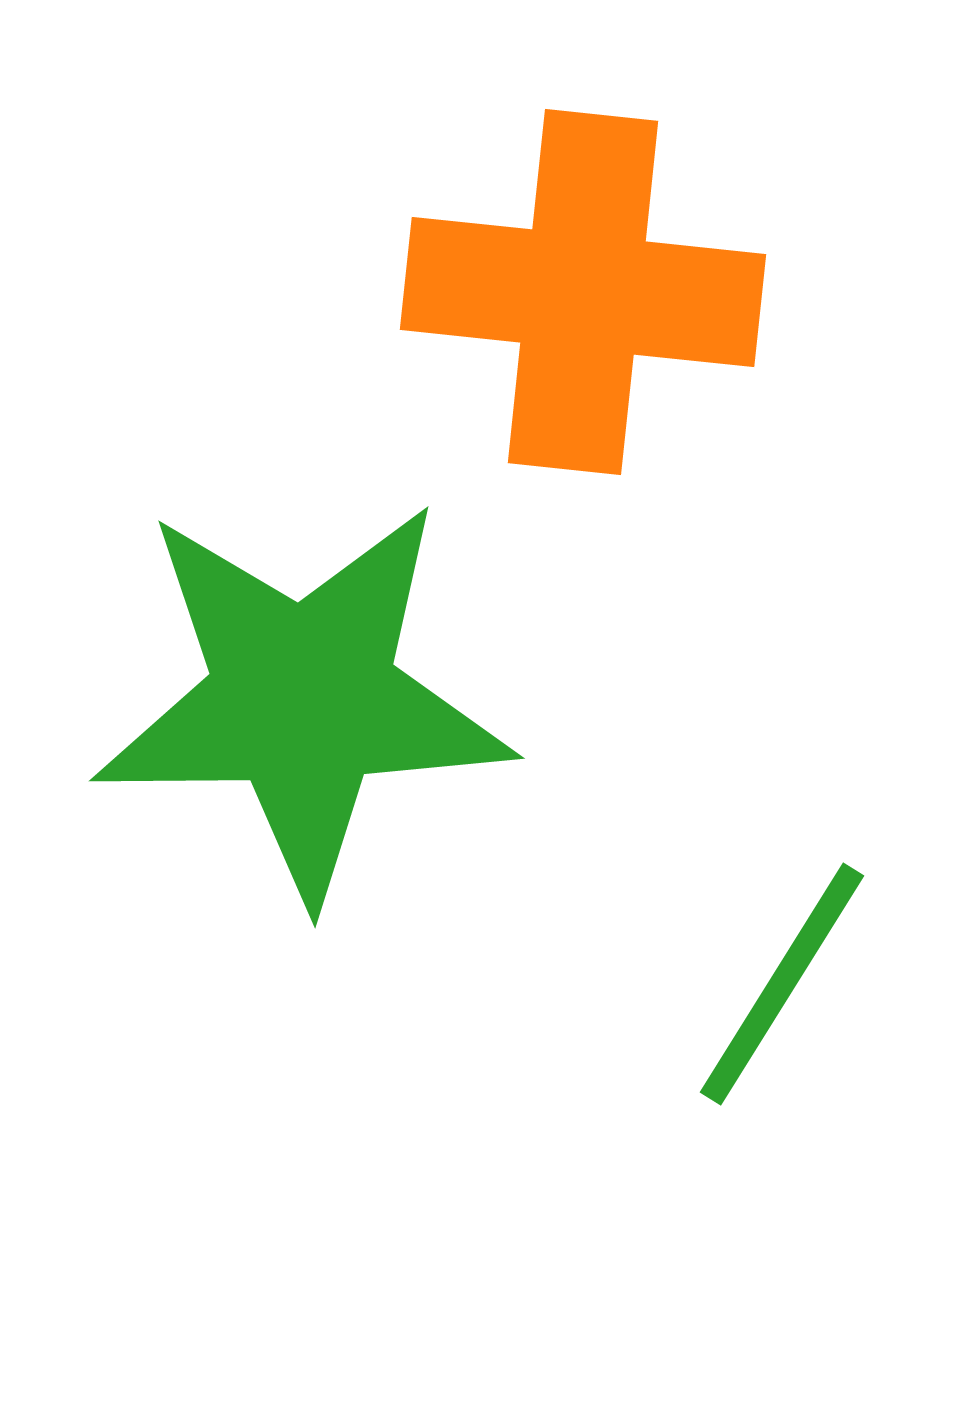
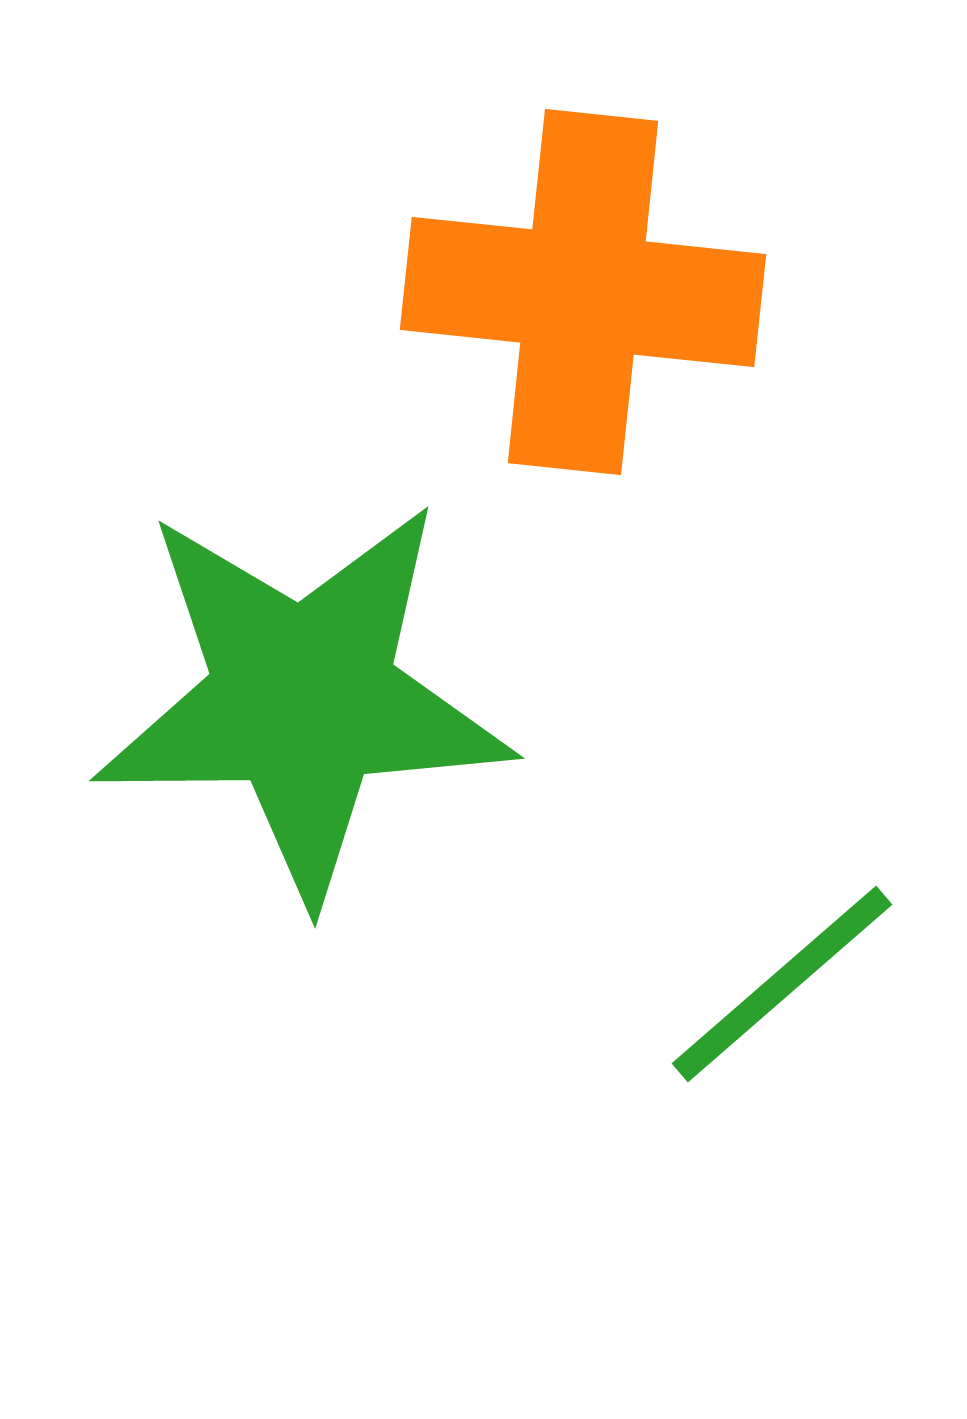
green line: rotated 17 degrees clockwise
